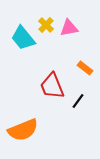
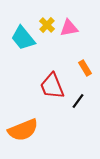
yellow cross: moved 1 px right
orange rectangle: rotated 21 degrees clockwise
